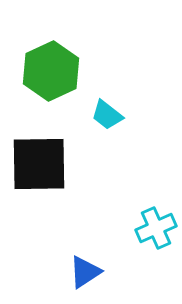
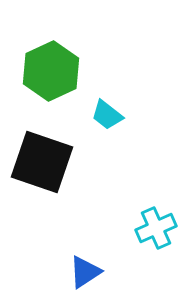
black square: moved 3 px right, 2 px up; rotated 20 degrees clockwise
